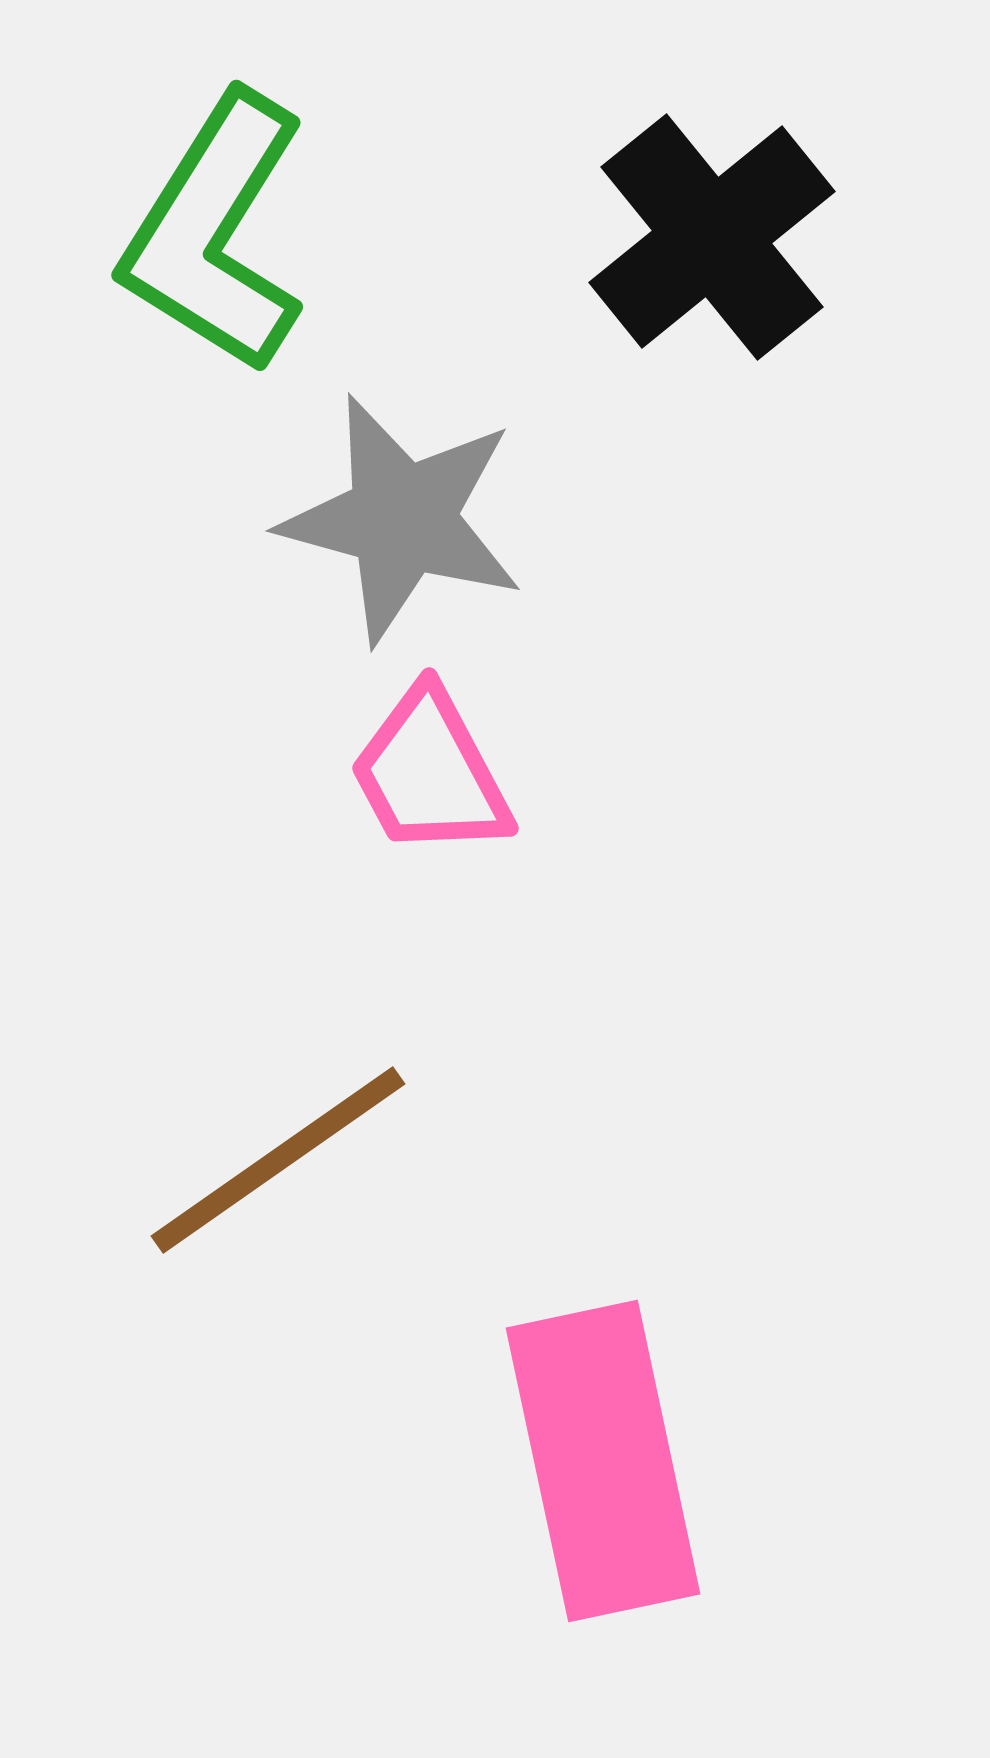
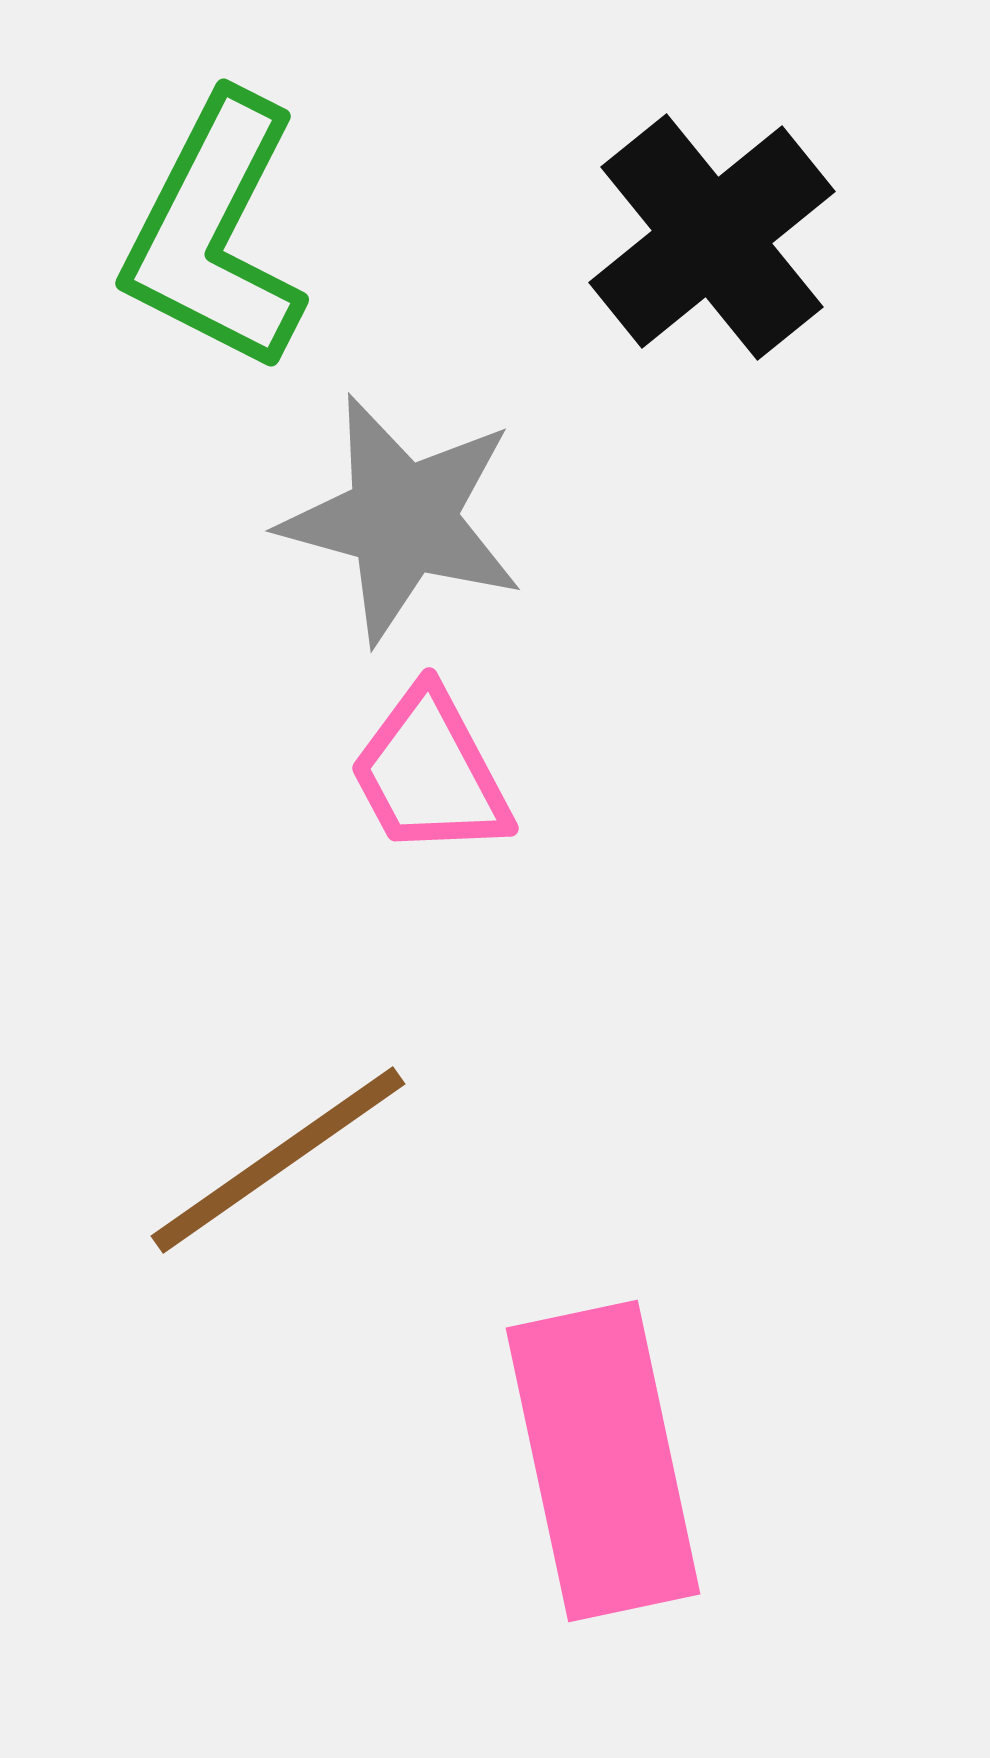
green L-shape: rotated 5 degrees counterclockwise
